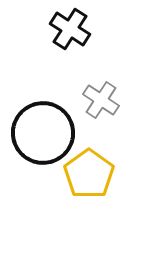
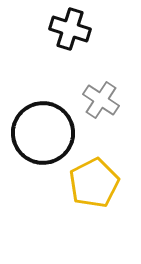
black cross: rotated 15 degrees counterclockwise
yellow pentagon: moved 5 px right, 9 px down; rotated 9 degrees clockwise
